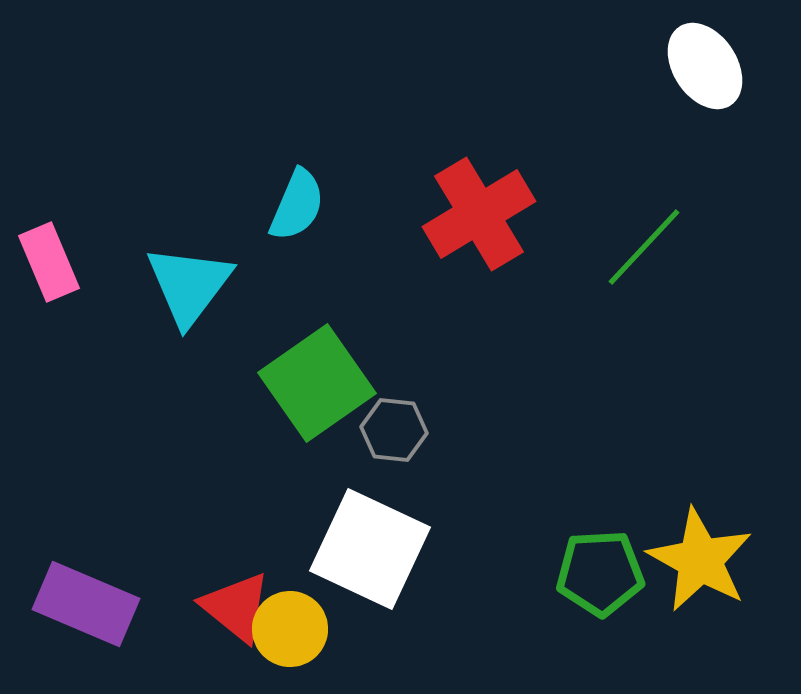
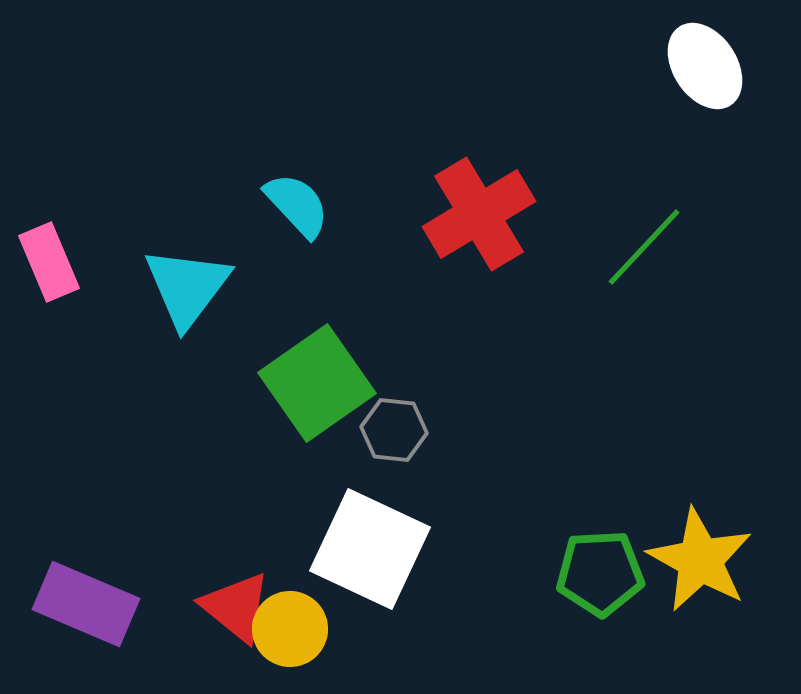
cyan semicircle: rotated 66 degrees counterclockwise
cyan triangle: moved 2 px left, 2 px down
